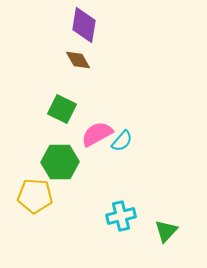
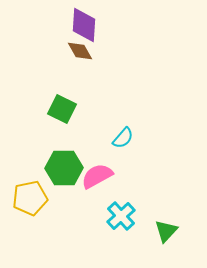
purple diamond: rotated 6 degrees counterclockwise
brown diamond: moved 2 px right, 9 px up
pink semicircle: moved 42 px down
cyan semicircle: moved 1 px right, 3 px up
green hexagon: moved 4 px right, 6 px down
yellow pentagon: moved 5 px left, 2 px down; rotated 16 degrees counterclockwise
cyan cross: rotated 28 degrees counterclockwise
